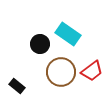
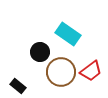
black circle: moved 8 px down
red trapezoid: moved 1 px left
black rectangle: moved 1 px right
